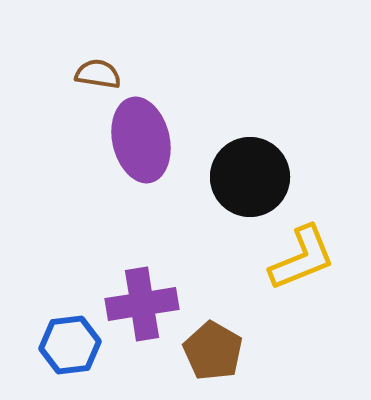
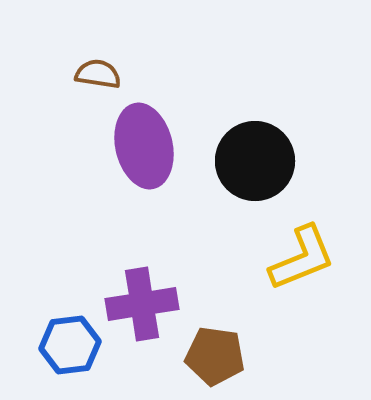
purple ellipse: moved 3 px right, 6 px down
black circle: moved 5 px right, 16 px up
brown pentagon: moved 2 px right, 5 px down; rotated 22 degrees counterclockwise
